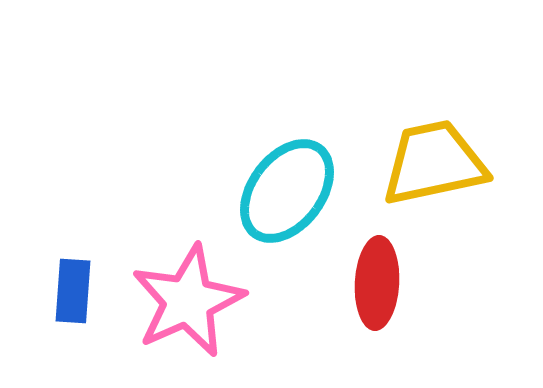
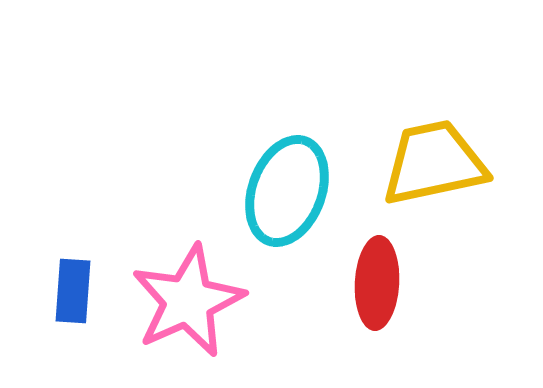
cyan ellipse: rotated 17 degrees counterclockwise
